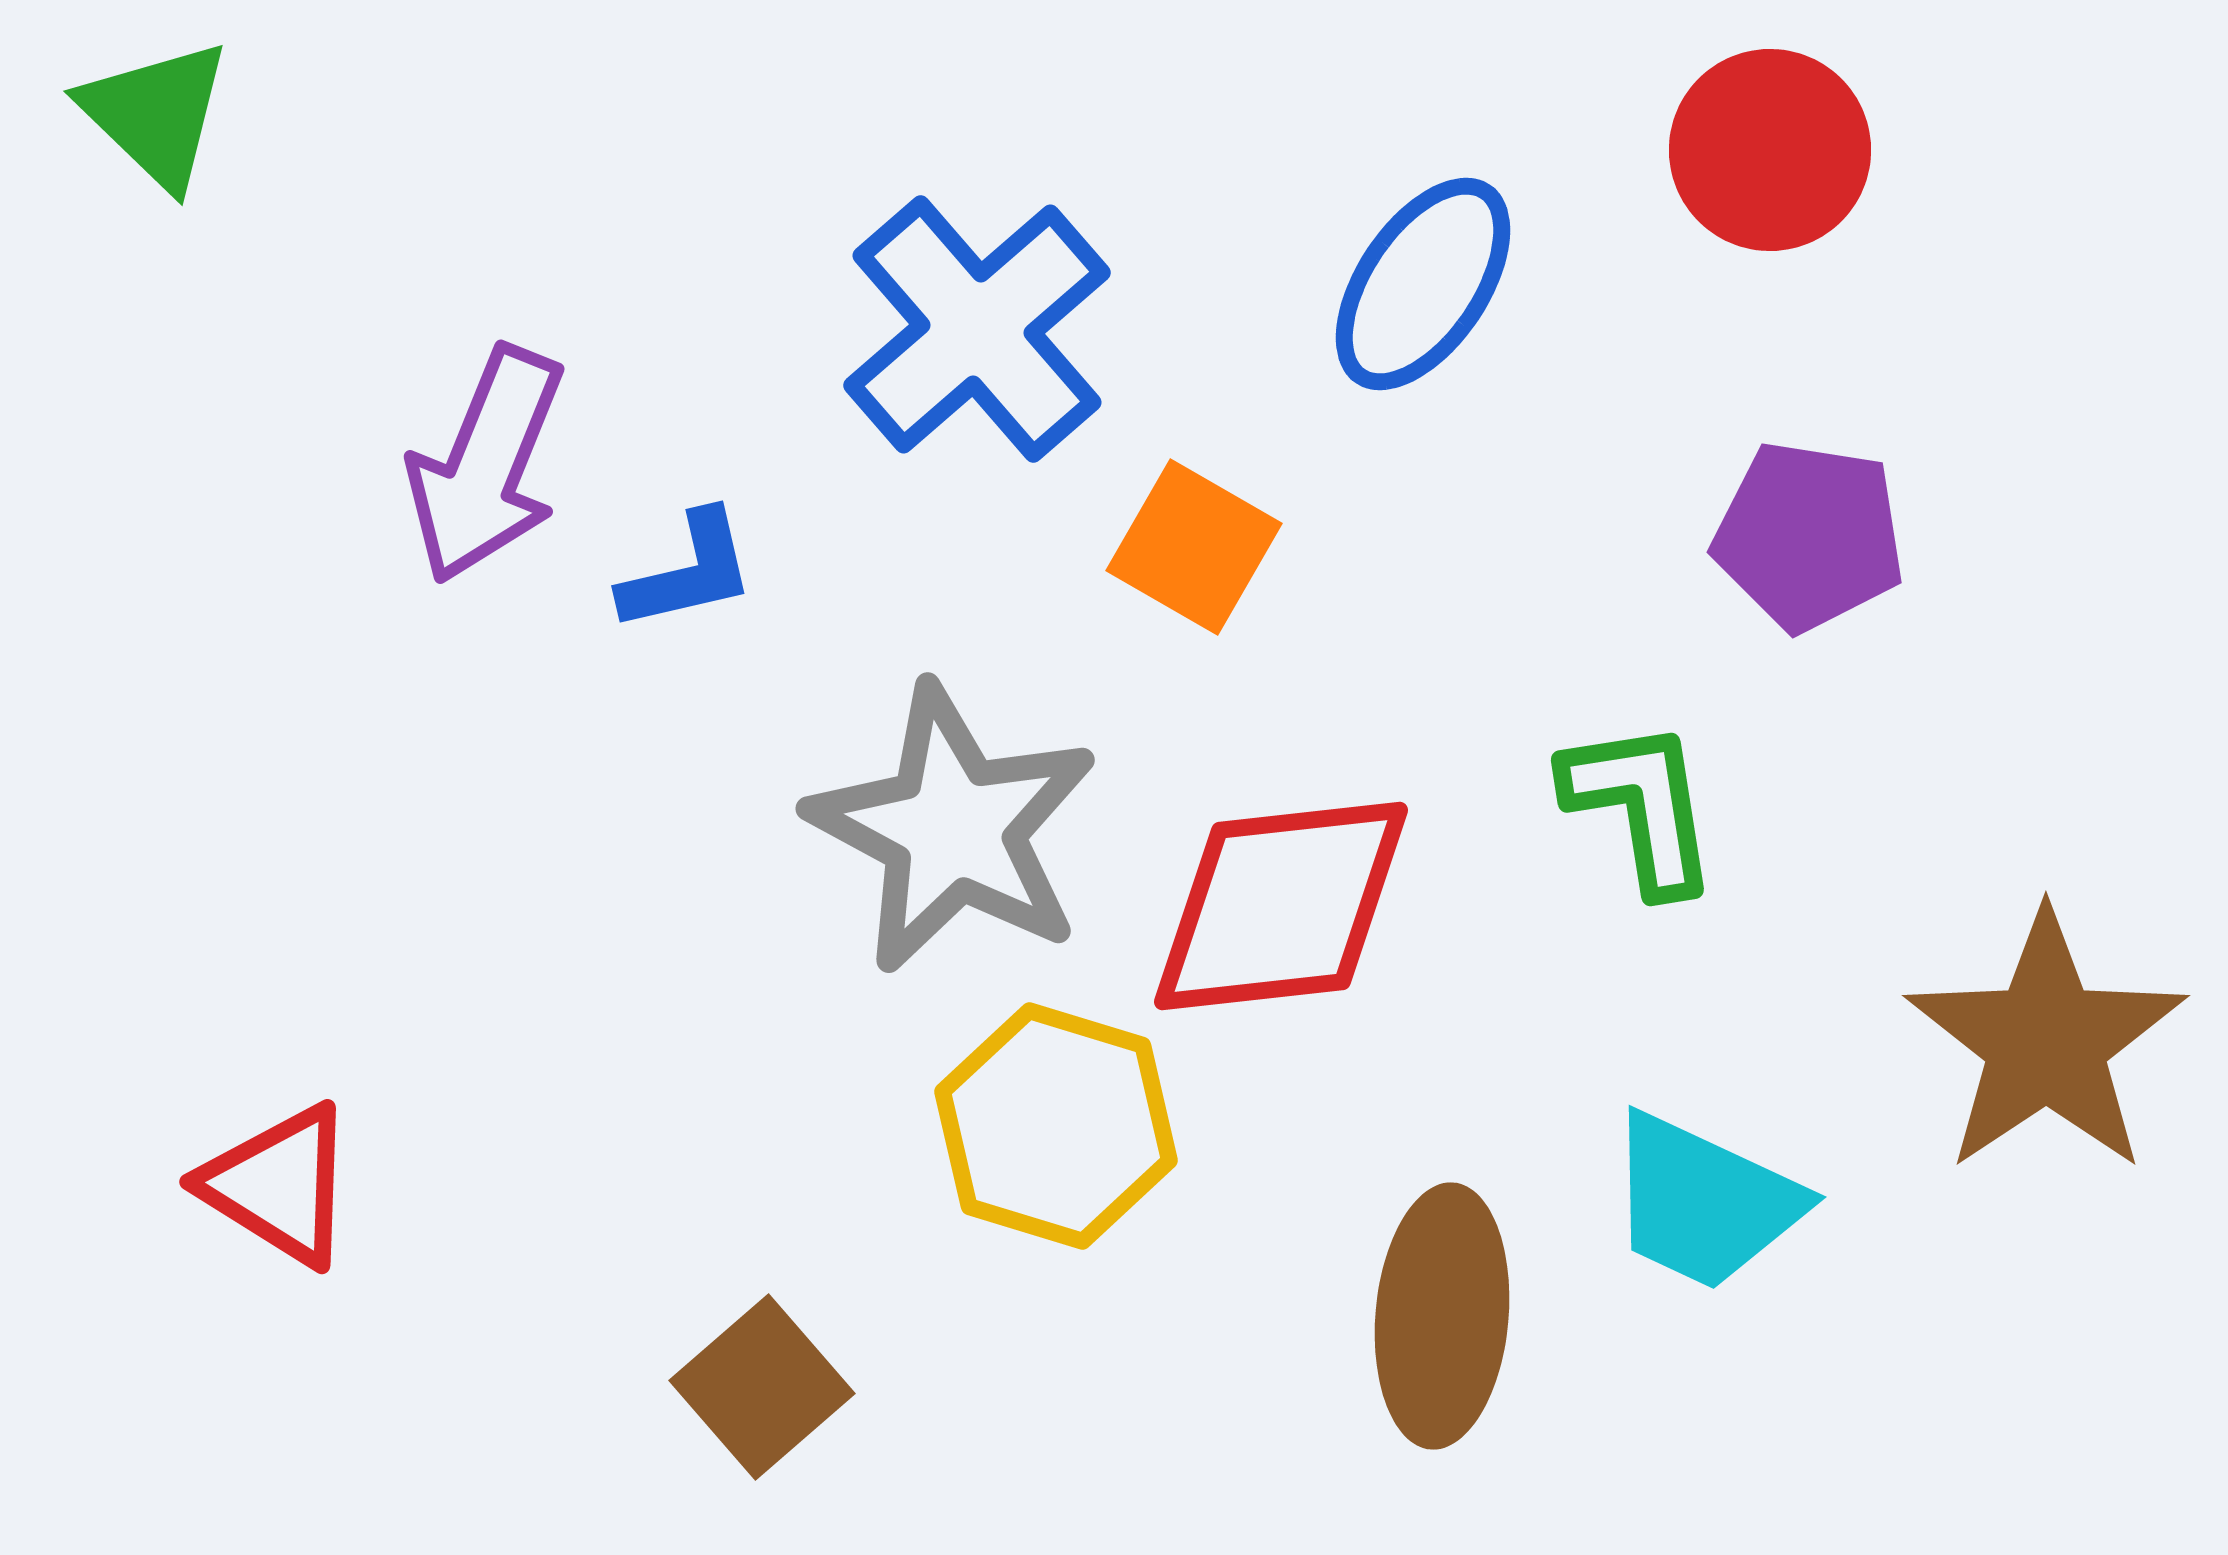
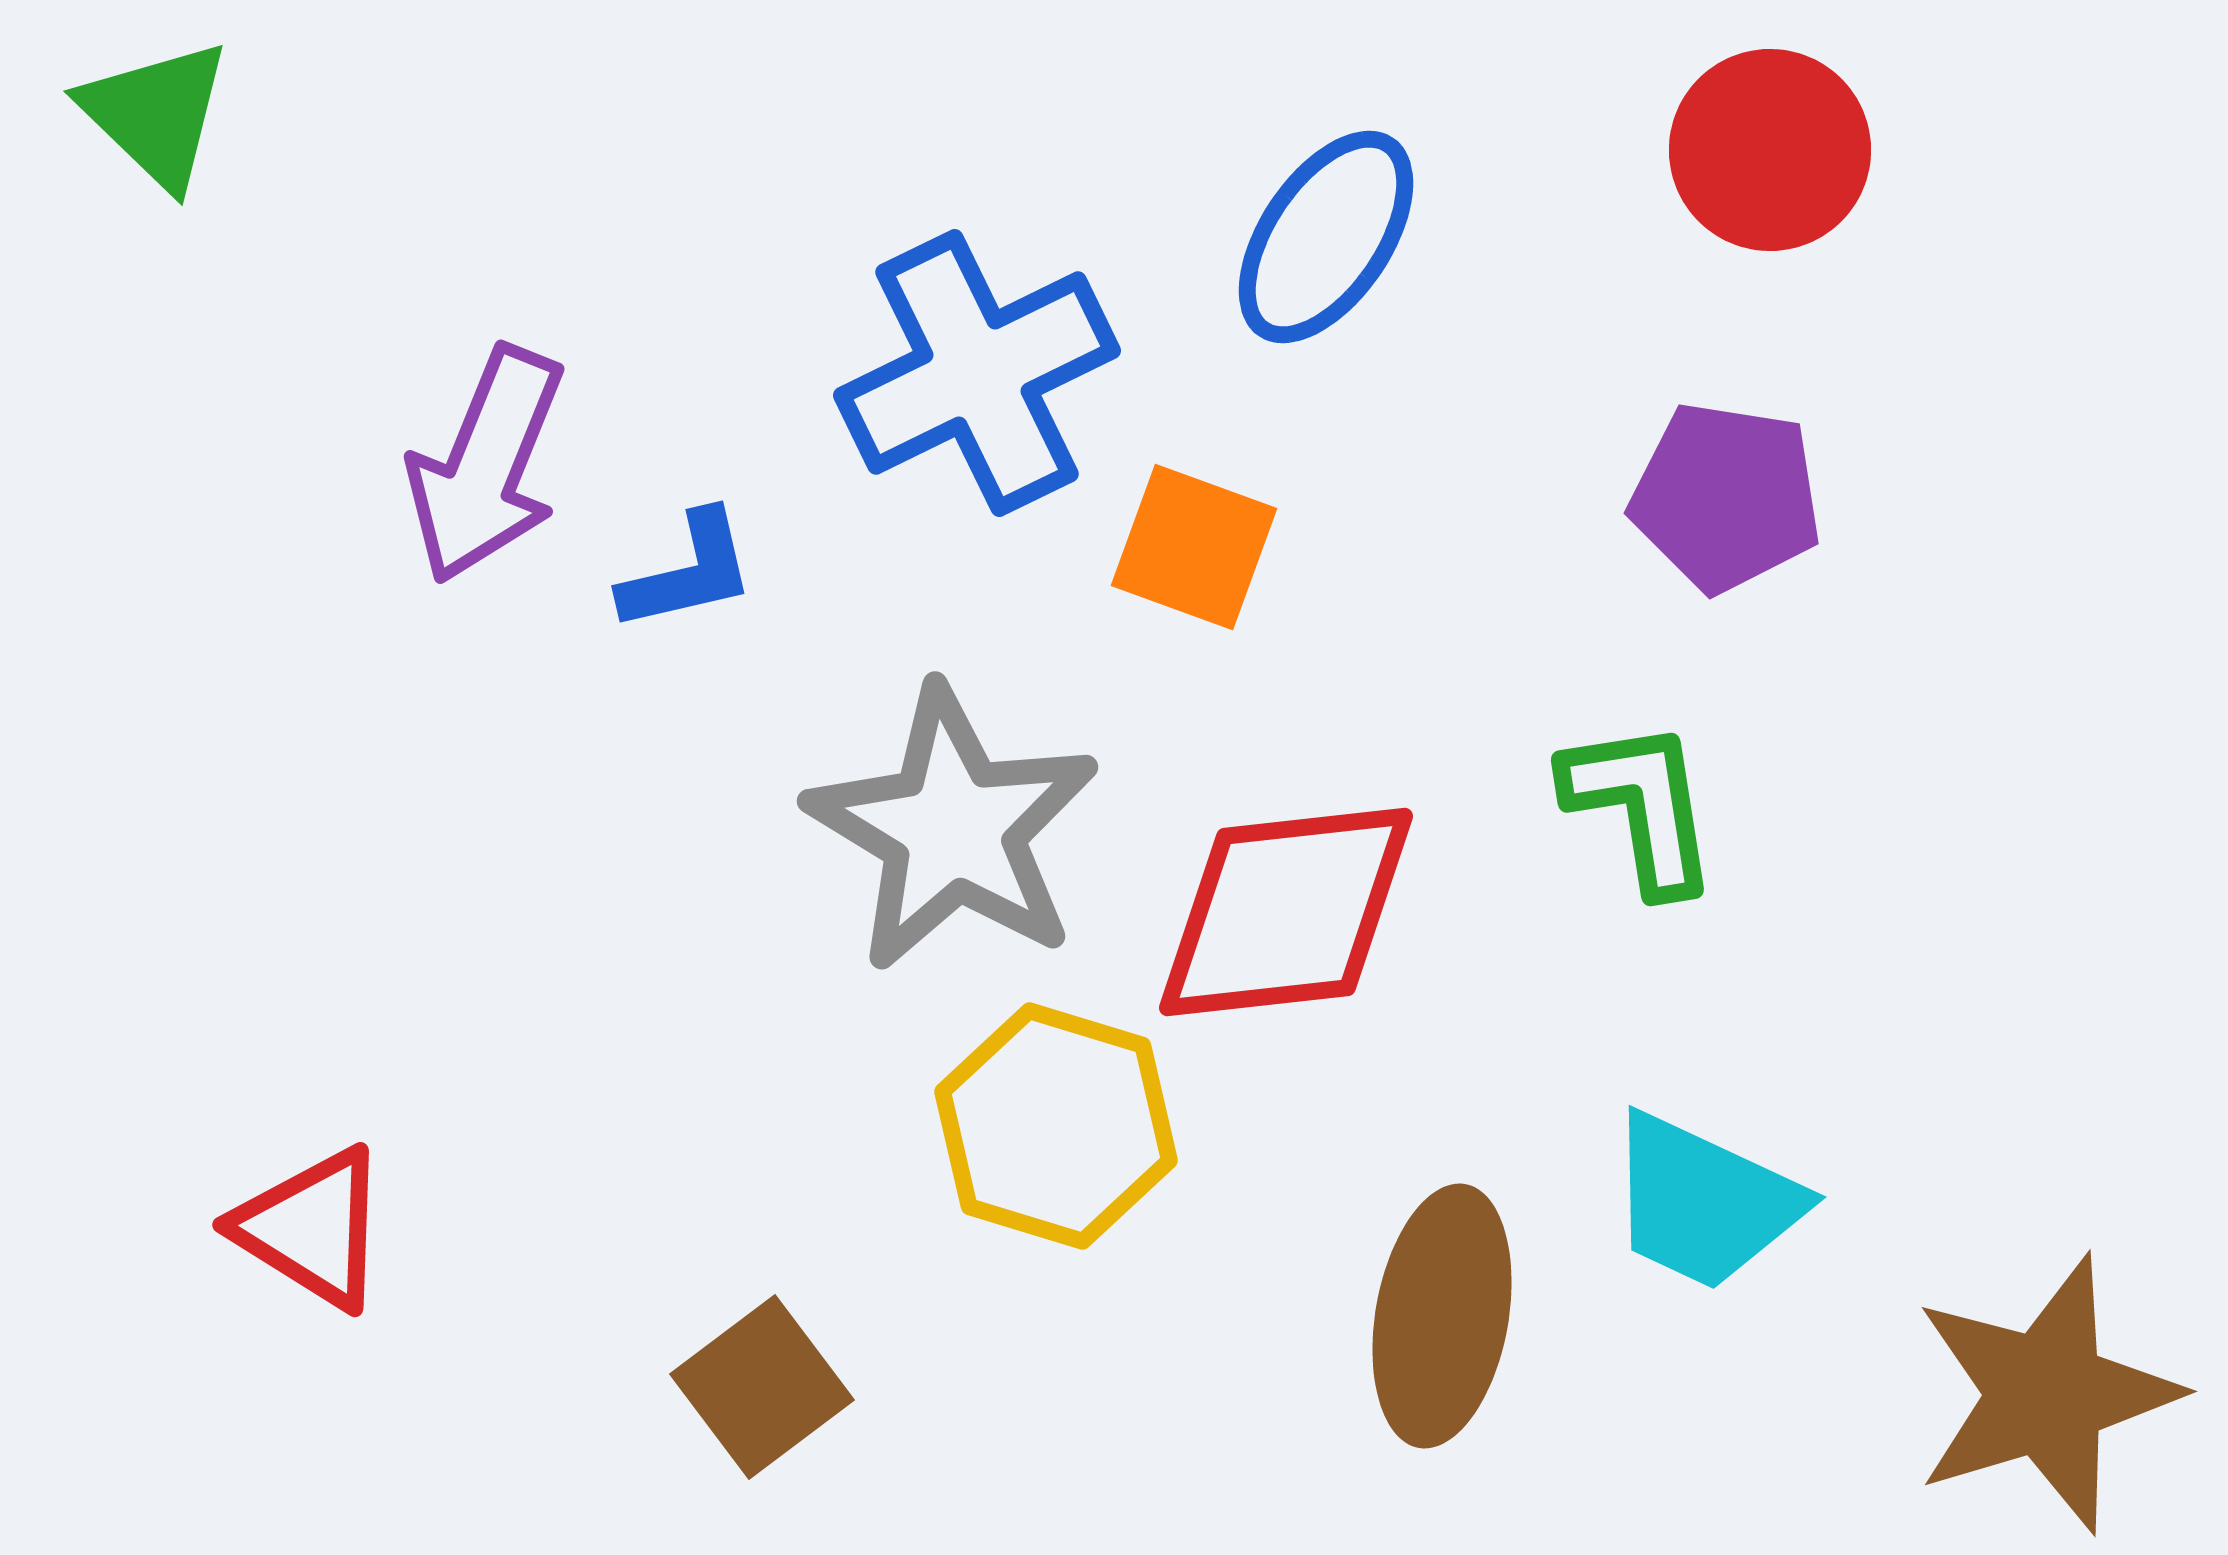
blue ellipse: moved 97 px left, 47 px up
blue cross: moved 44 px down; rotated 15 degrees clockwise
purple pentagon: moved 83 px left, 39 px up
orange square: rotated 10 degrees counterclockwise
gray star: rotated 3 degrees clockwise
red diamond: moved 5 px right, 6 px down
brown star: moved 352 px down; rotated 17 degrees clockwise
red triangle: moved 33 px right, 43 px down
brown ellipse: rotated 5 degrees clockwise
brown square: rotated 4 degrees clockwise
